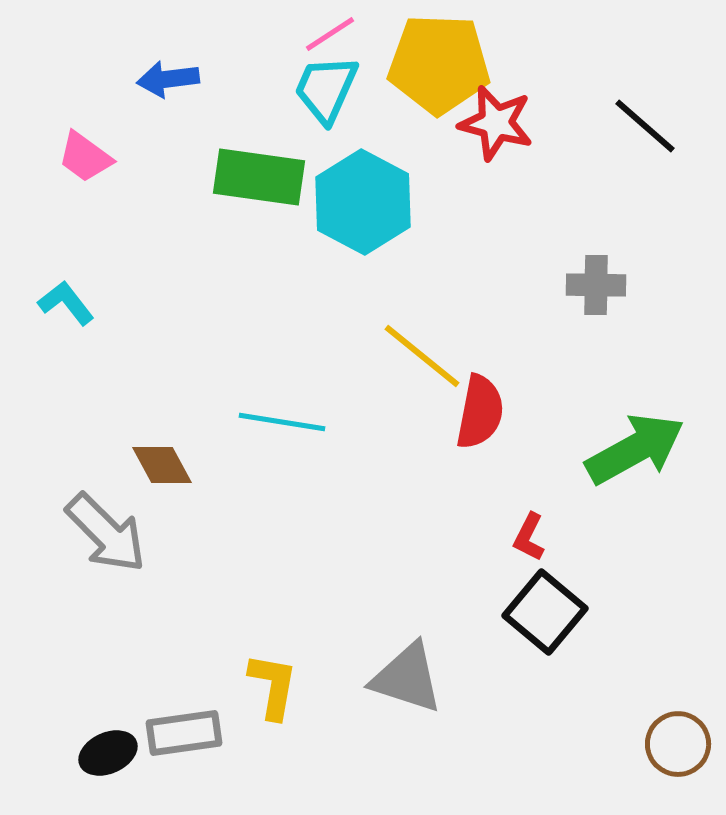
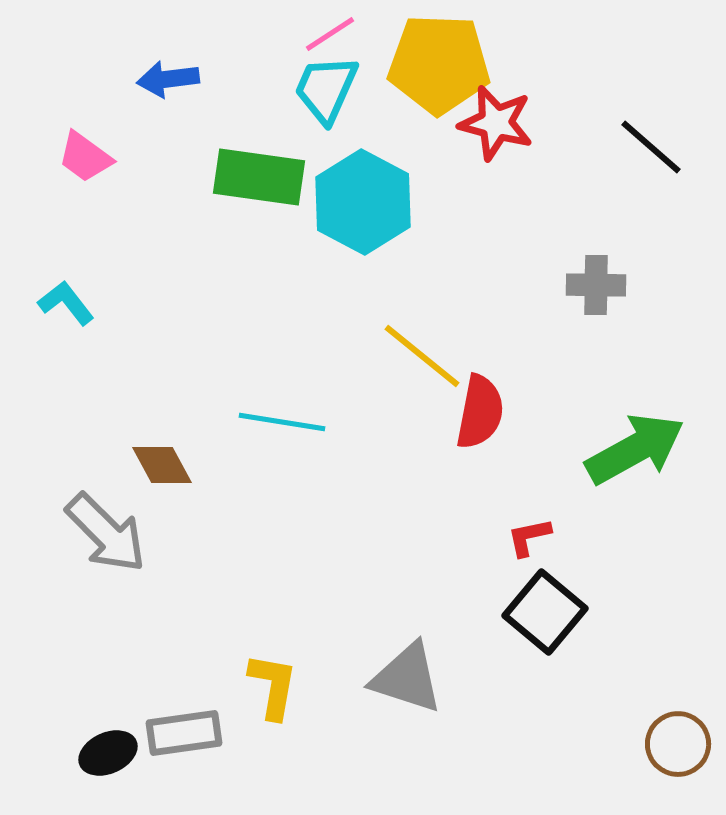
black line: moved 6 px right, 21 px down
red L-shape: rotated 51 degrees clockwise
